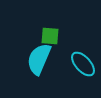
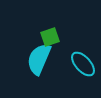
green square: moved 1 px down; rotated 24 degrees counterclockwise
